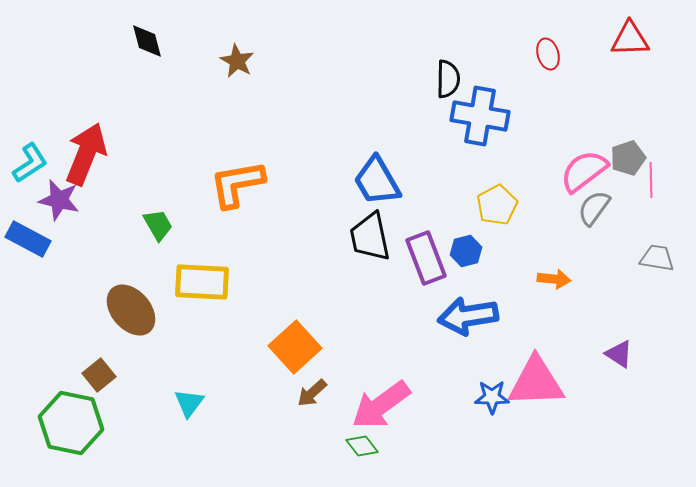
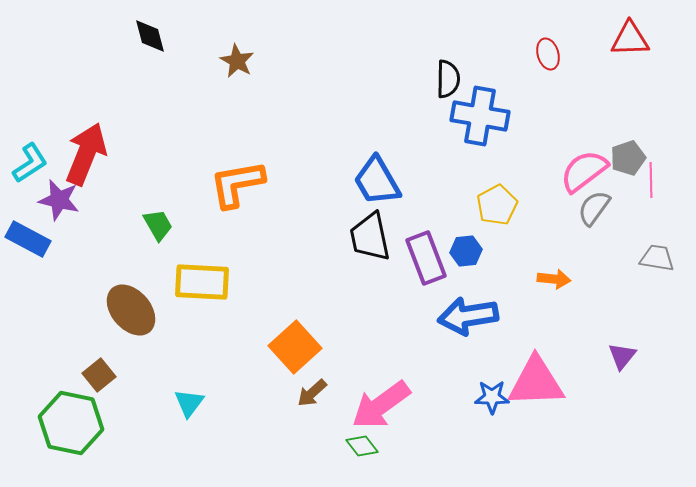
black diamond: moved 3 px right, 5 px up
blue hexagon: rotated 8 degrees clockwise
purple triangle: moved 3 px right, 2 px down; rotated 36 degrees clockwise
